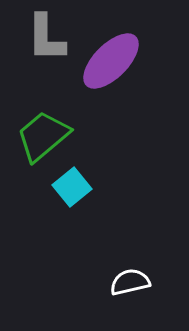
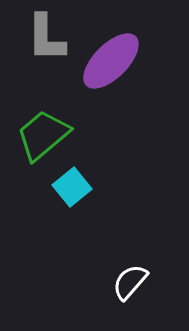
green trapezoid: moved 1 px up
white semicircle: rotated 36 degrees counterclockwise
